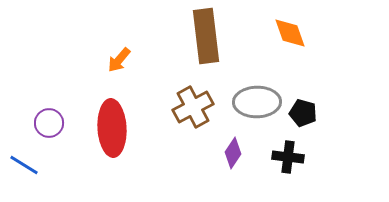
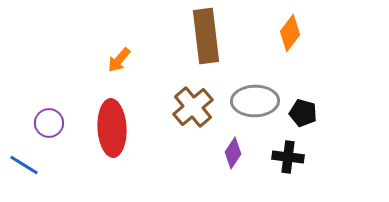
orange diamond: rotated 57 degrees clockwise
gray ellipse: moved 2 px left, 1 px up
brown cross: rotated 12 degrees counterclockwise
